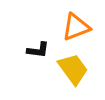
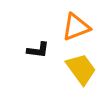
yellow trapezoid: moved 8 px right
